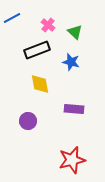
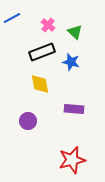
black rectangle: moved 5 px right, 2 px down
